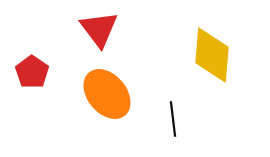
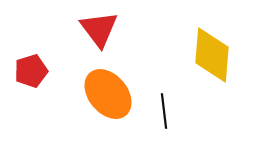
red pentagon: moved 1 px left, 1 px up; rotated 20 degrees clockwise
orange ellipse: moved 1 px right
black line: moved 9 px left, 8 px up
